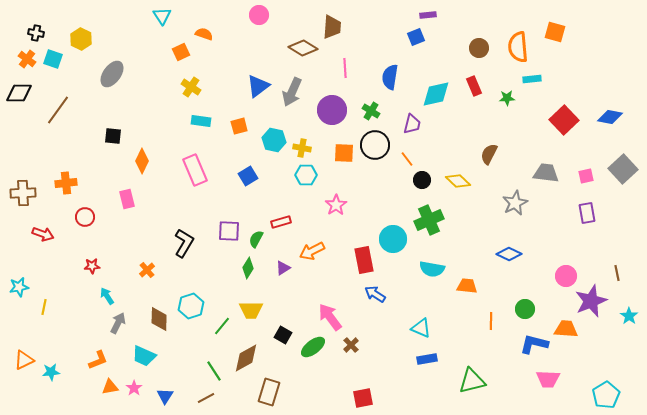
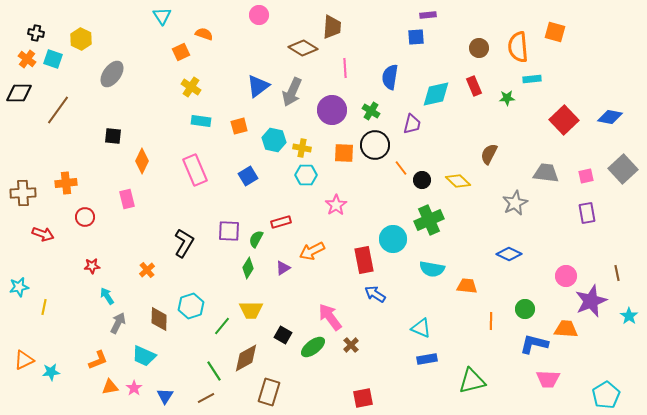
blue square at (416, 37): rotated 18 degrees clockwise
orange line at (407, 159): moved 6 px left, 9 px down
